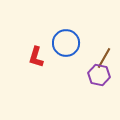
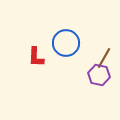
red L-shape: rotated 15 degrees counterclockwise
